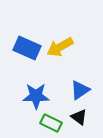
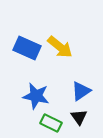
yellow arrow: rotated 112 degrees counterclockwise
blue triangle: moved 1 px right, 1 px down
blue star: rotated 12 degrees clockwise
black triangle: rotated 18 degrees clockwise
